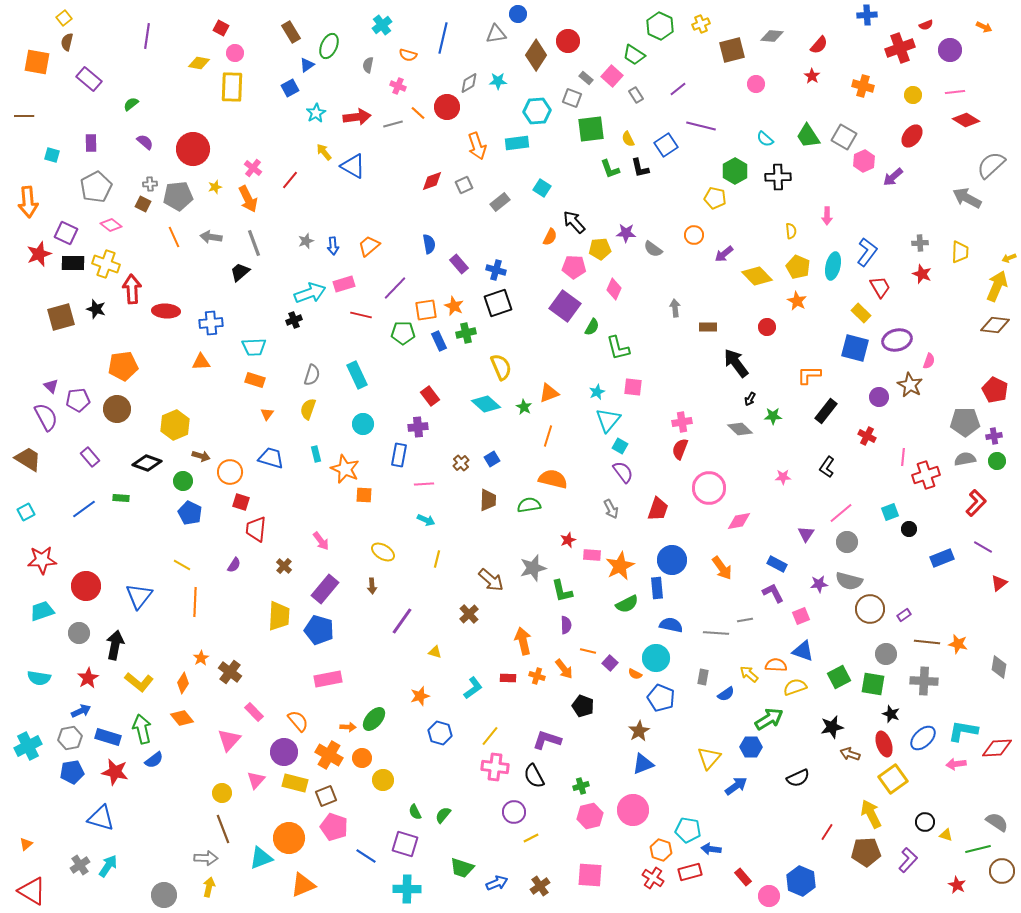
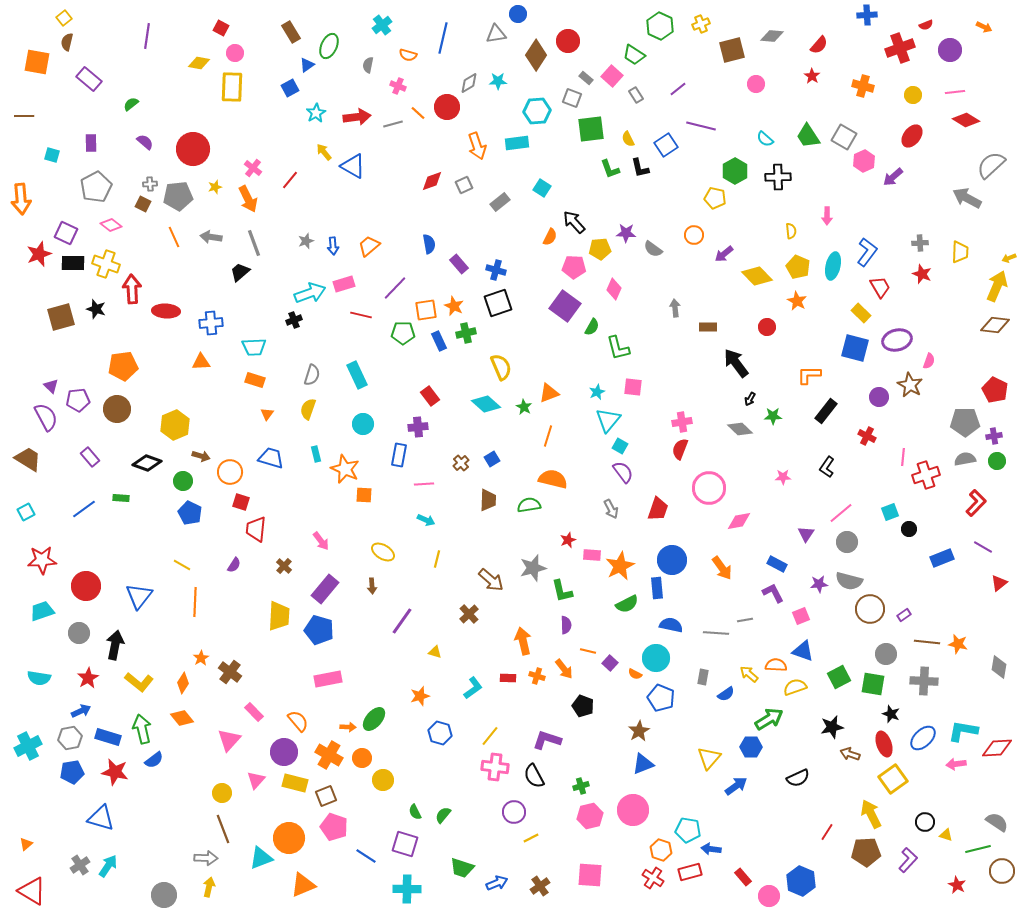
orange arrow at (28, 202): moved 7 px left, 3 px up
